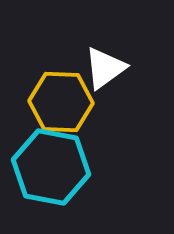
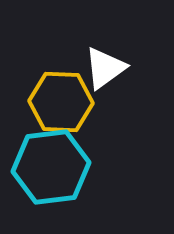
cyan hexagon: rotated 18 degrees counterclockwise
